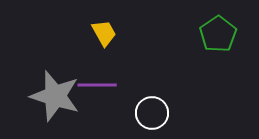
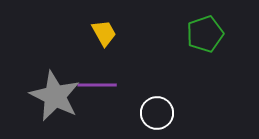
green pentagon: moved 13 px left; rotated 15 degrees clockwise
gray star: rotated 9 degrees clockwise
white circle: moved 5 px right
